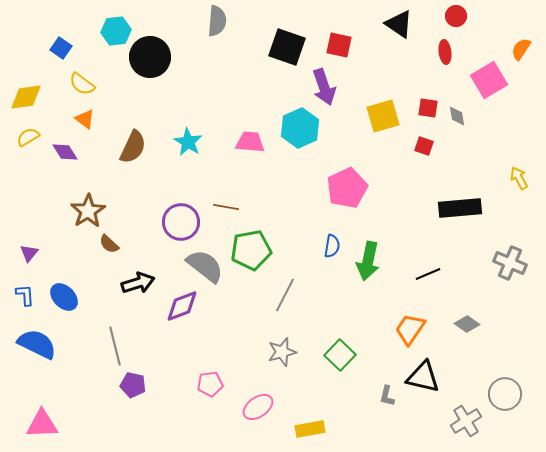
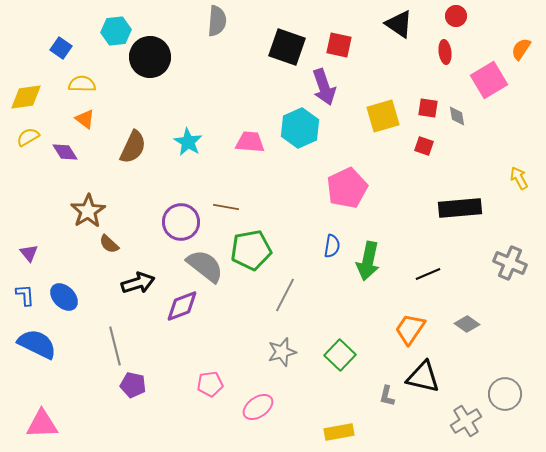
yellow semicircle at (82, 84): rotated 144 degrees clockwise
purple triangle at (29, 253): rotated 18 degrees counterclockwise
yellow rectangle at (310, 429): moved 29 px right, 3 px down
